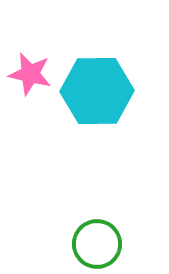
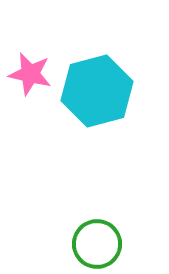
cyan hexagon: rotated 14 degrees counterclockwise
